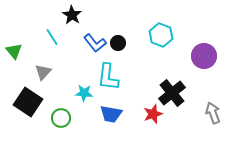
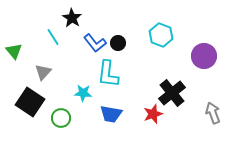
black star: moved 3 px down
cyan line: moved 1 px right
cyan L-shape: moved 3 px up
cyan star: moved 1 px left
black square: moved 2 px right
